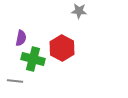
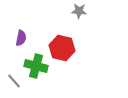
red hexagon: rotated 15 degrees counterclockwise
green cross: moved 3 px right, 7 px down
gray line: moved 1 px left; rotated 42 degrees clockwise
